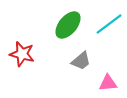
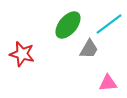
gray trapezoid: moved 8 px right, 12 px up; rotated 20 degrees counterclockwise
